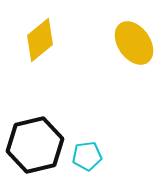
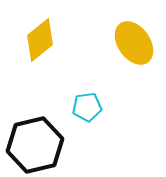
cyan pentagon: moved 49 px up
